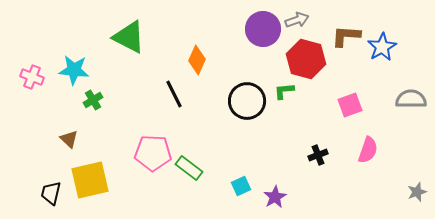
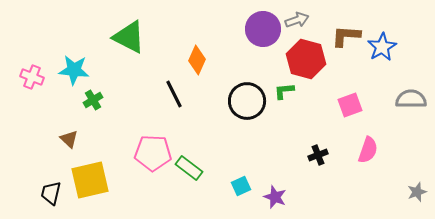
purple star: rotated 20 degrees counterclockwise
